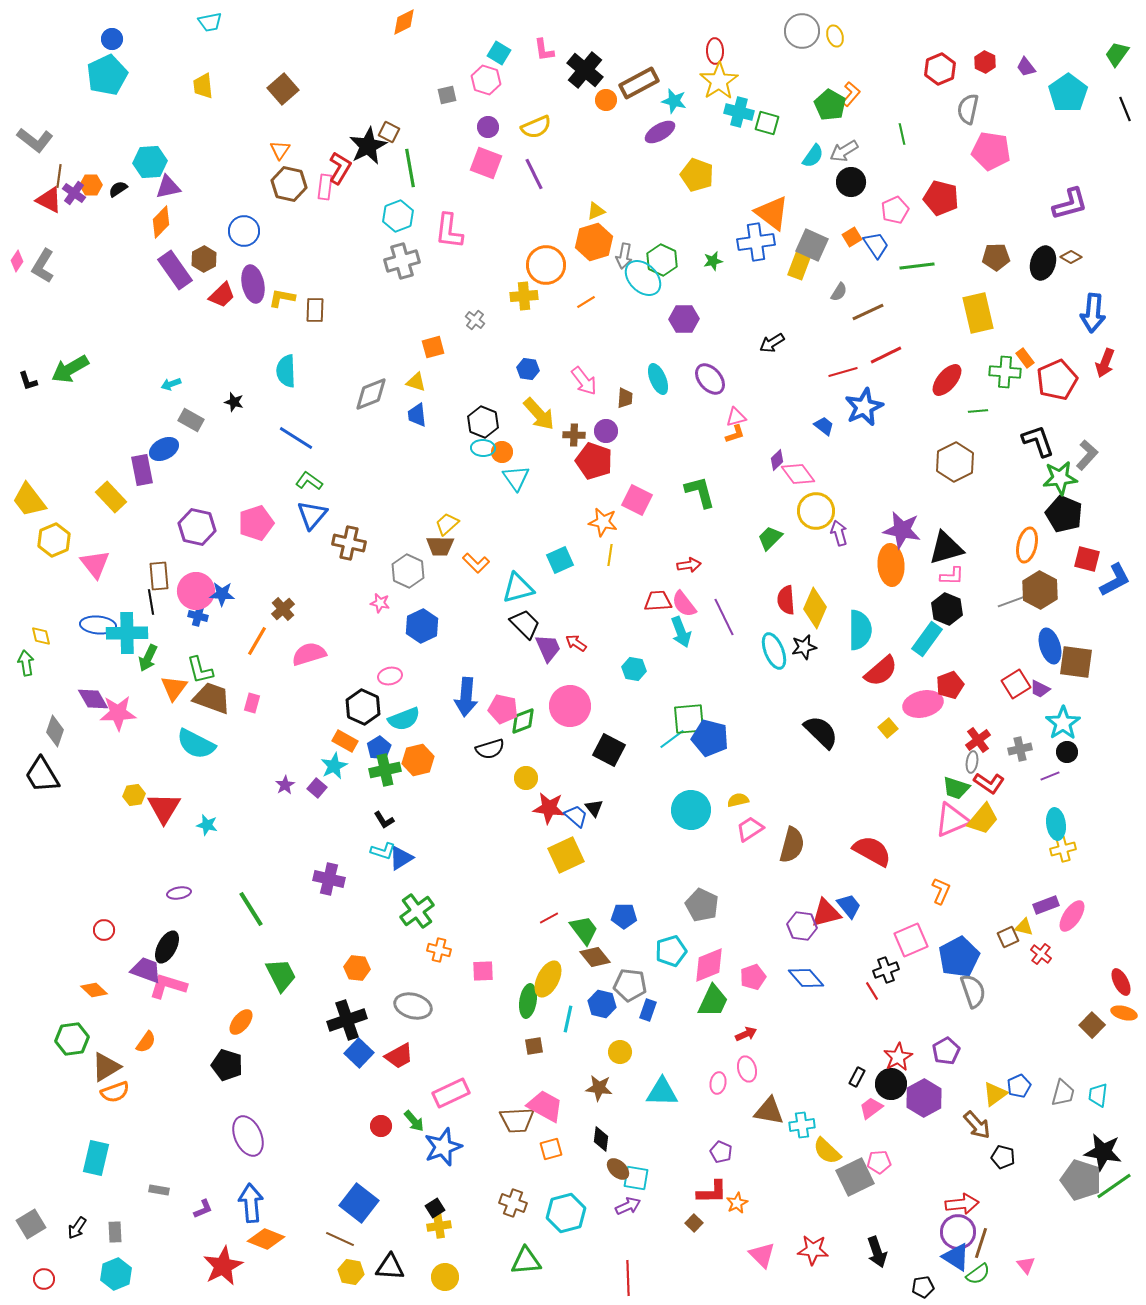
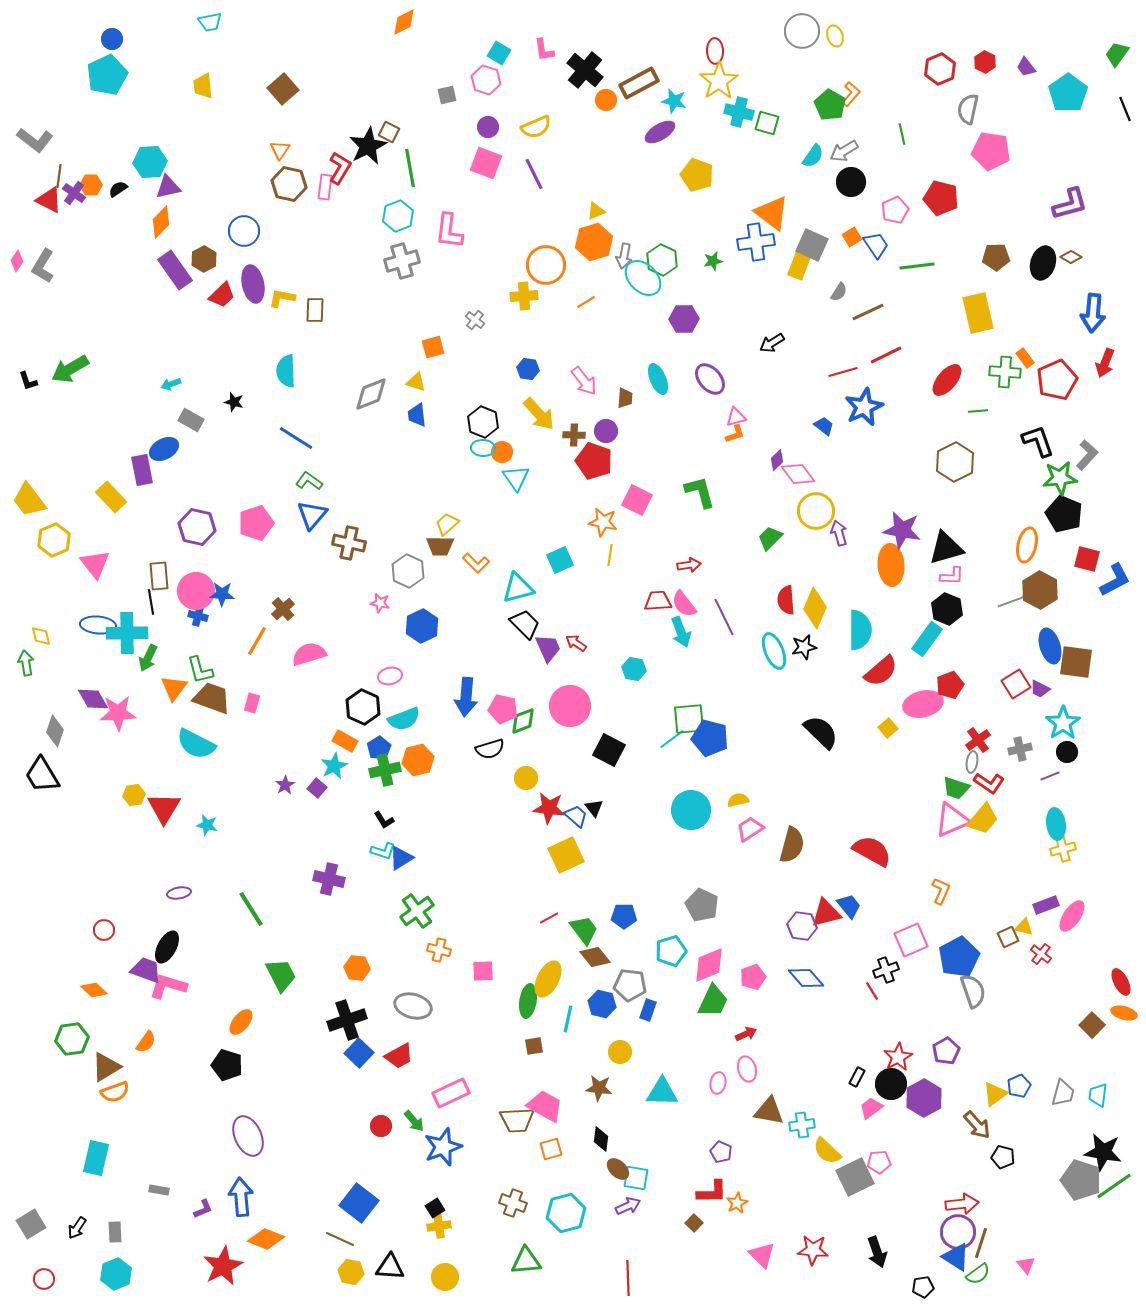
blue arrow at (251, 1203): moved 10 px left, 6 px up
